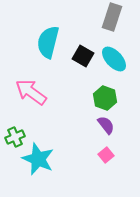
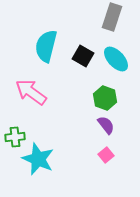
cyan semicircle: moved 2 px left, 4 px down
cyan ellipse: moved 2 px right
green cross: rotated 18 degrees clockwise
